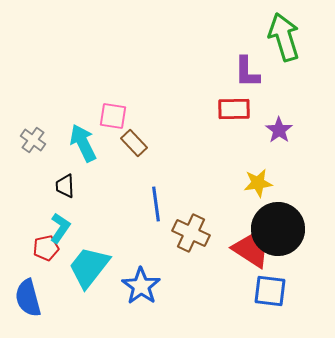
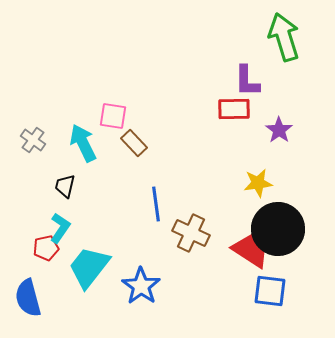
purple L-shape: moved 9 px down
black trapezoid: rotated 15 degrees clockwise
